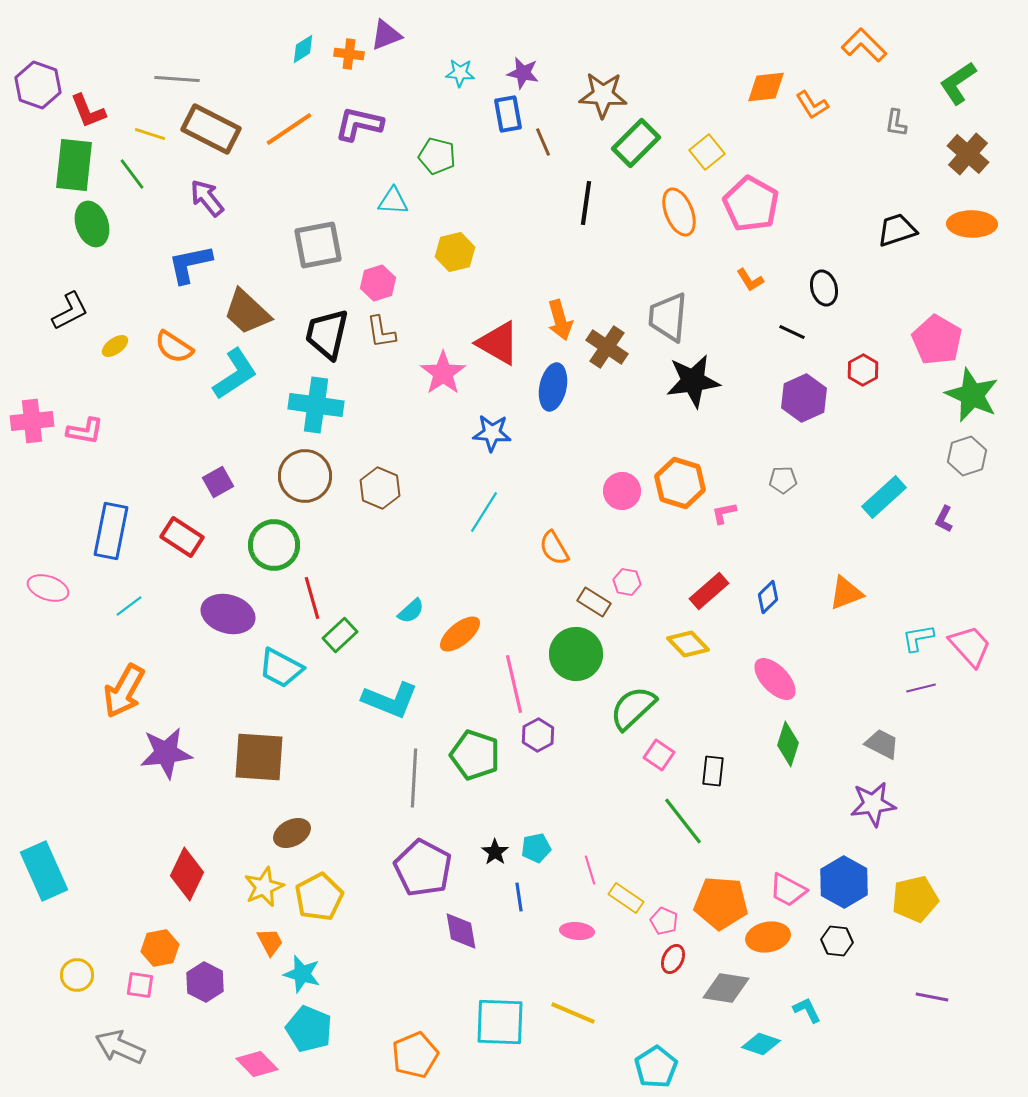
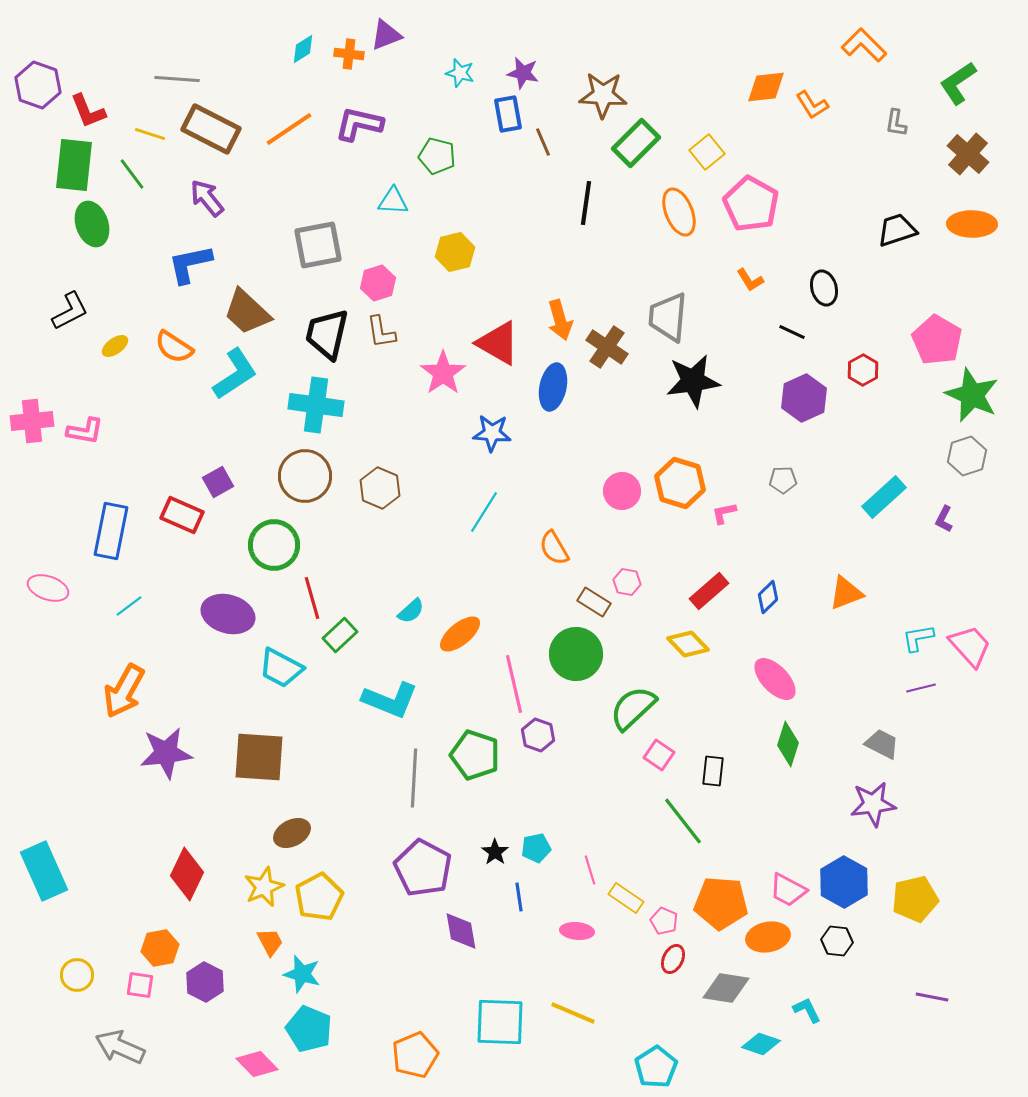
cyan star at (460, 73): rotated 12 degrees clockwise
red rectangle at (182, 537): moved 22 px up; rotated 9 degrees counterclockwise
purple hexagon at (538, 735): rotated 12 degrees counterclockwise
